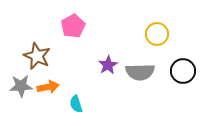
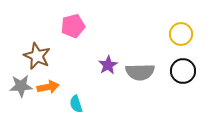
pink pentagon: rotated 15 degrees clockwise
yellow circle: moved 24 px right
